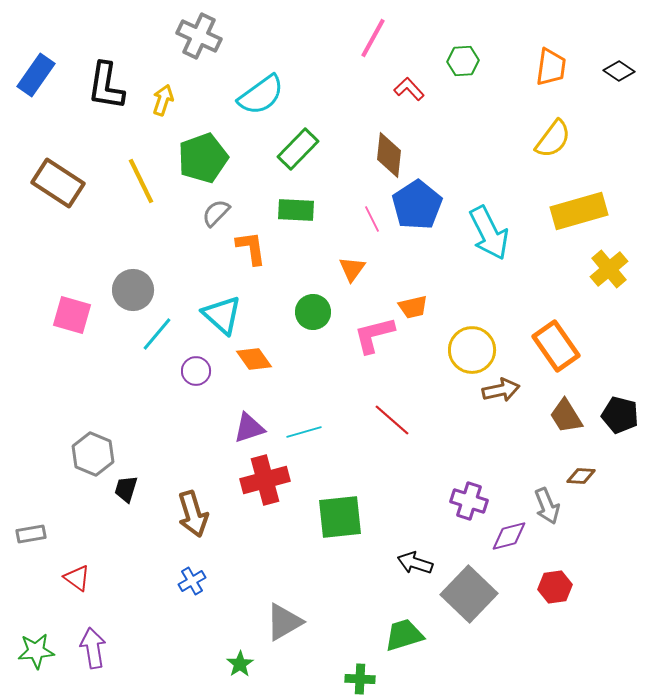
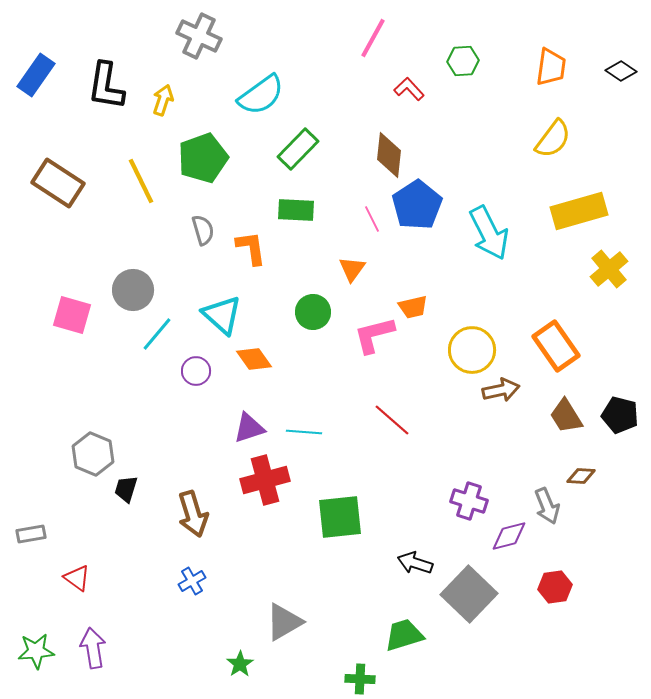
black diamond at (619, 71): moved 2 px right
gray semicircle at (216, 213): moved 13 px left, 17 px down; rotated 120 degrees clockwise
cyan line at (304, 432): rotated 20 degrees clockwise
